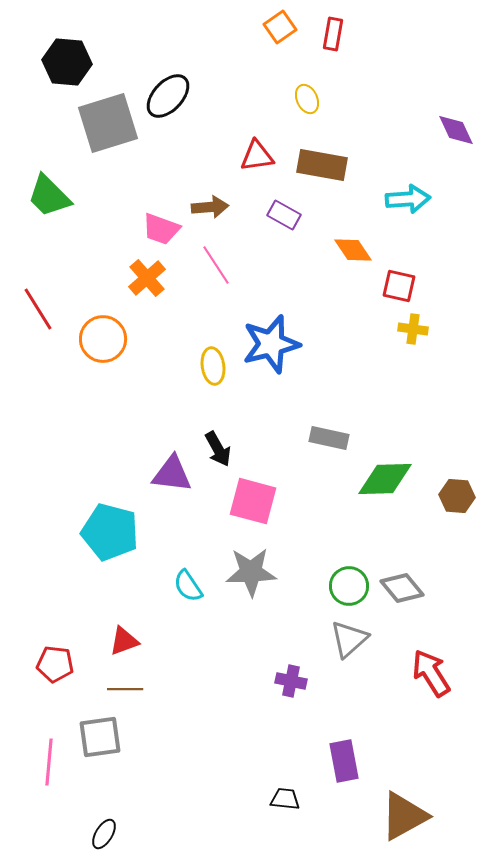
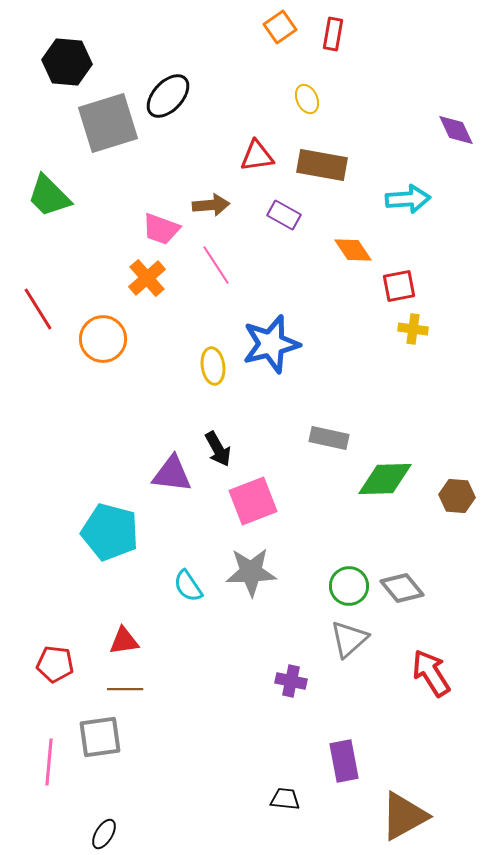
brown arrow at (210, 207): moved 1 px right, 2 px up
red square at (399, 286): rotated 24 degrees counterclockwise
pink square at (253, 501): rotated 36 degrees counterclockwise
red triangle at (124, 641): rotated 12 degrees clockwise
